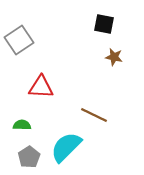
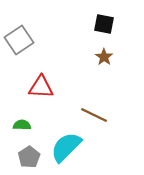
brown star: moved 10 px left; rotated 24 degrees clockwise
